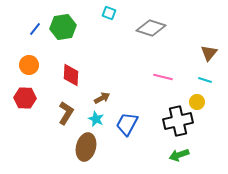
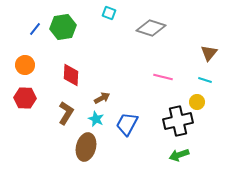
orange circle: moved 4 px left
